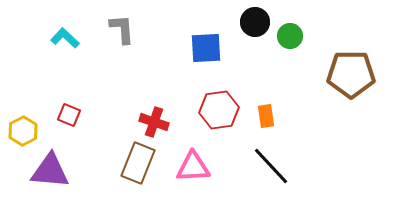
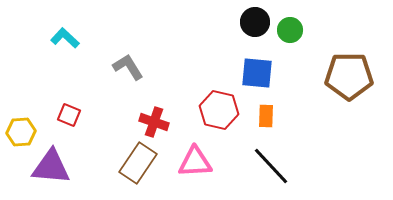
gray L-shape: moved 6 px right, 38 px down; rotated 28 degrees counterclockwise
green circle: moved 6 px up
blue square: moved 51 px right, 25 px down; rotated 8 degrees clockwise
brown pentagon: moved 2 px left, 2 px down
red hexagon: rotated 21 degrees clockwise
orange rectangle: rotated 10 degrees clockwise
yellow hexagon: moved 2 px left, 1 px down; rotated 24 degrees clockwise
brown rectangle: rotated 12 degrees clockwise
pink triangle: moved 2 px right, 5 px up
purple triangle: moved 1 px right, 4 px up
